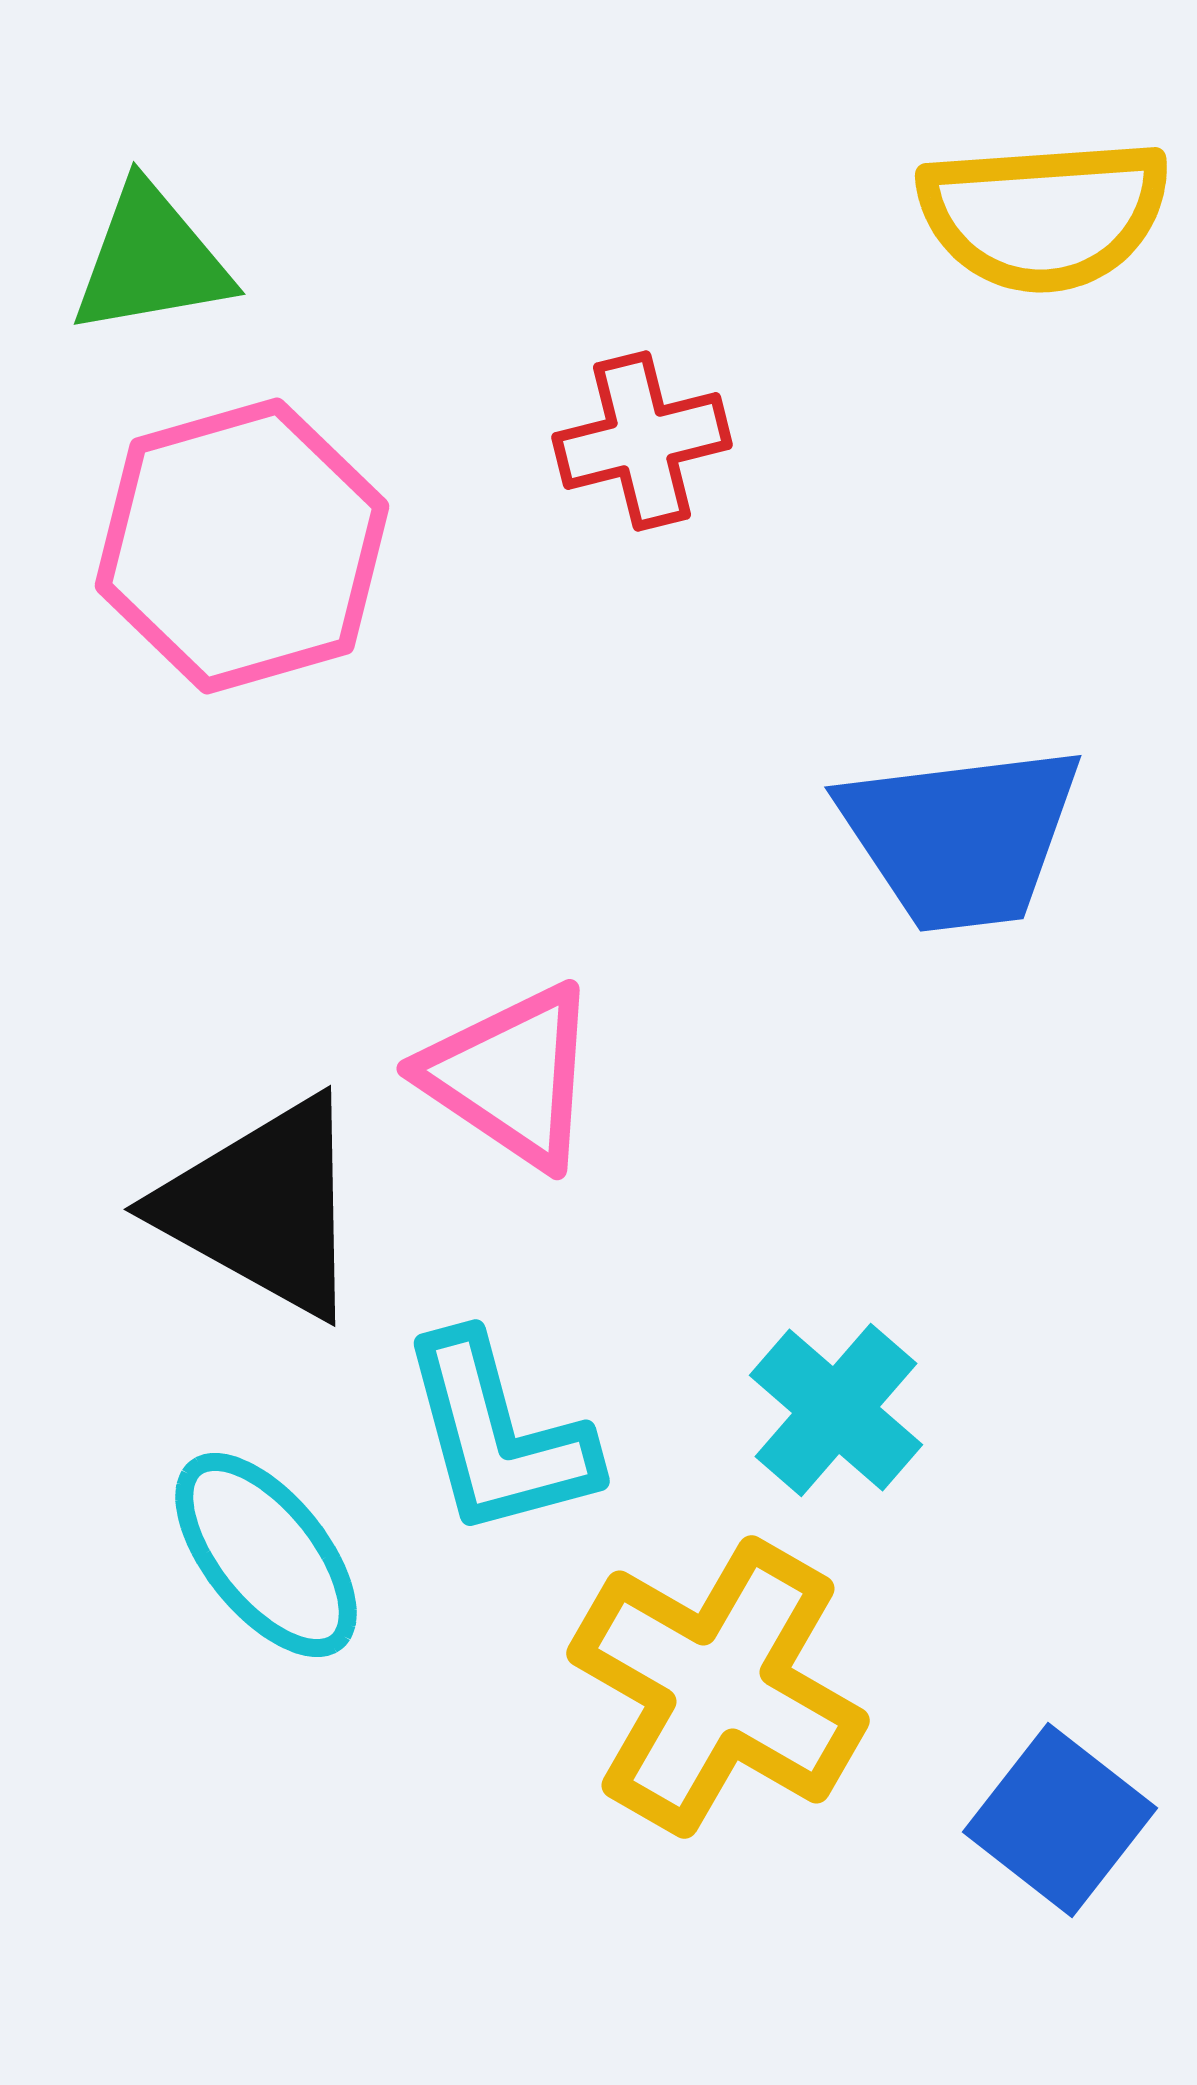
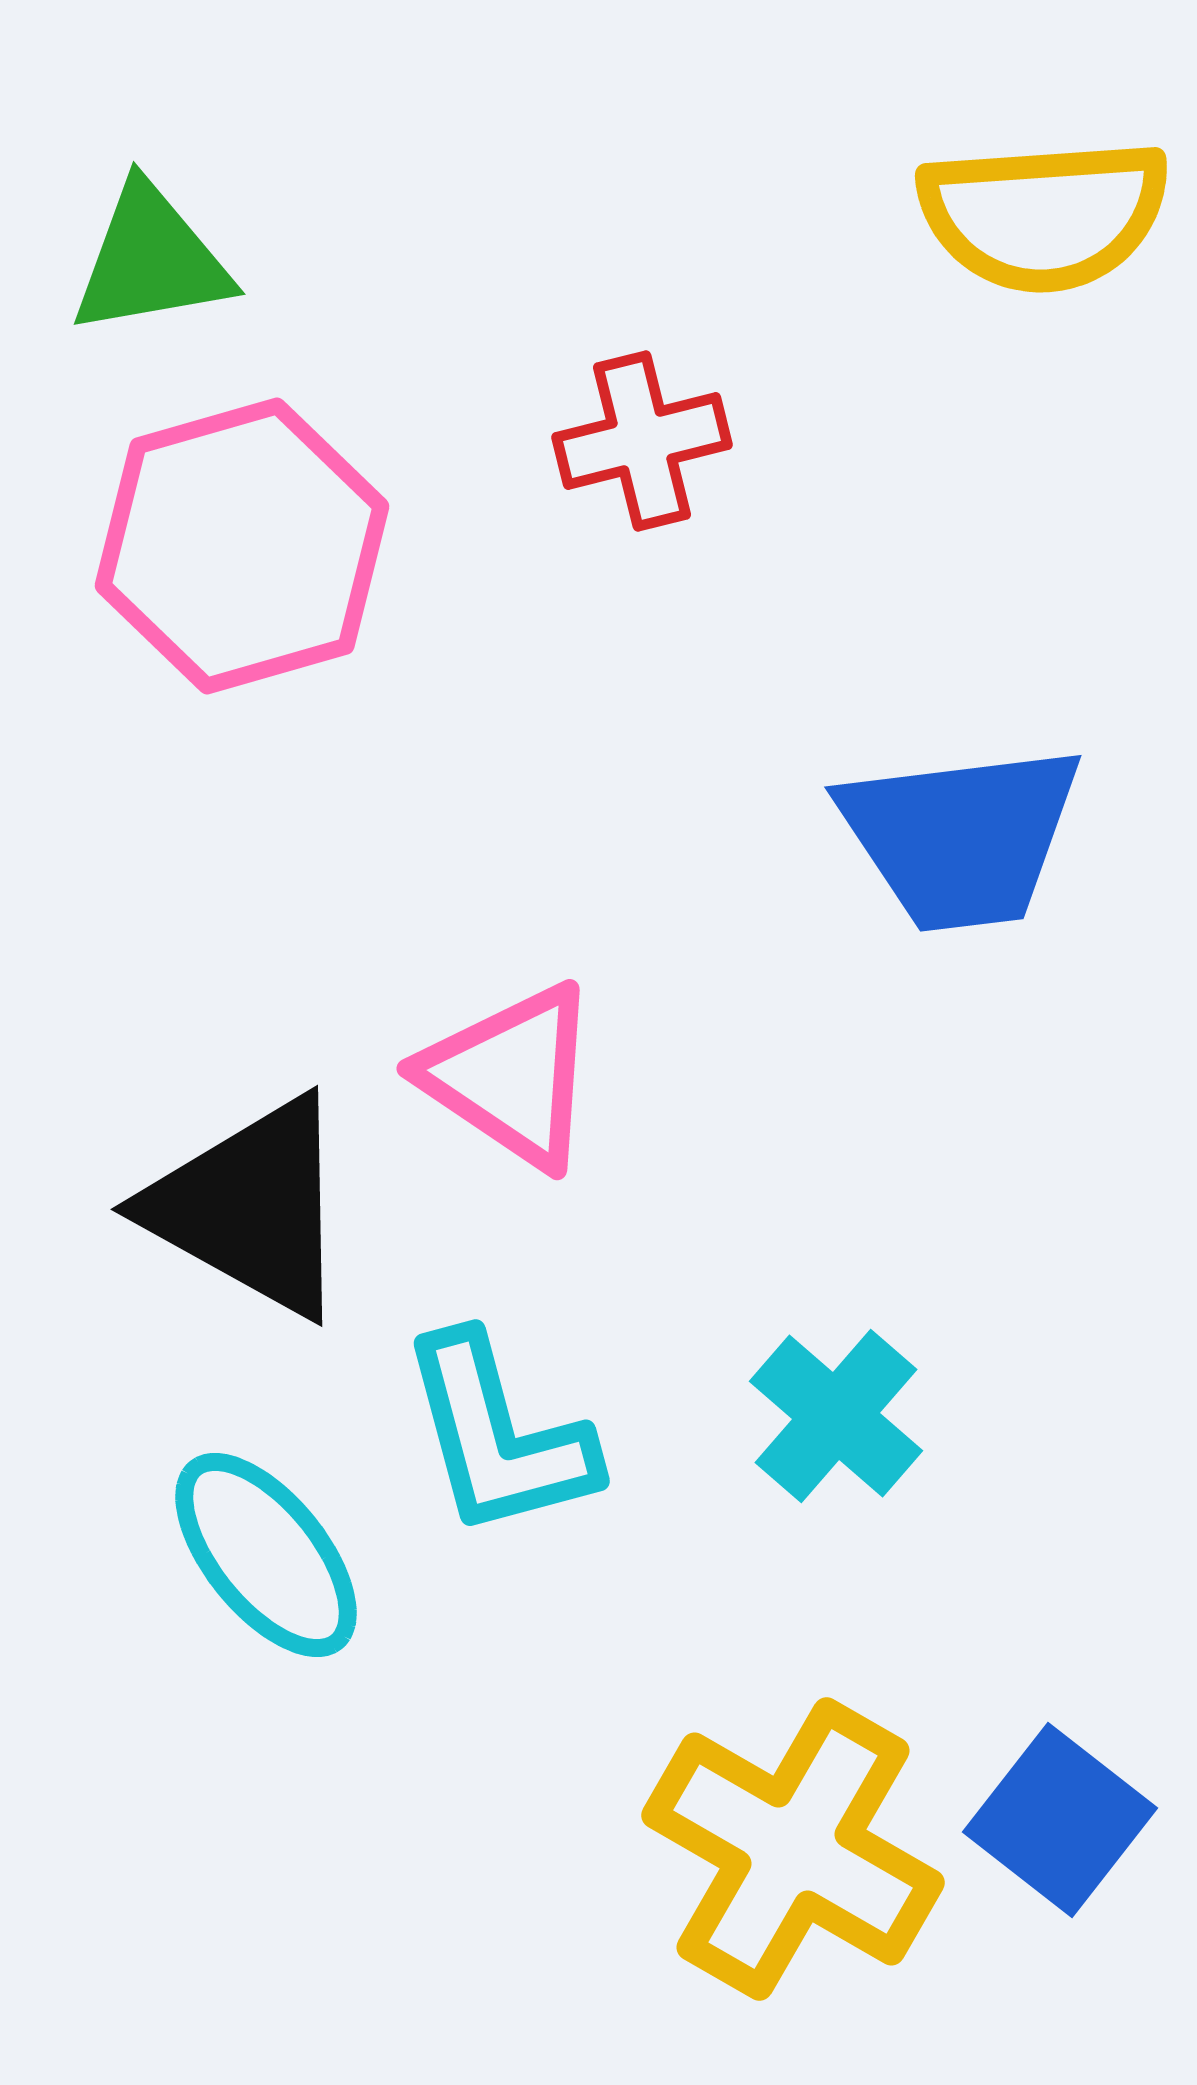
black triangle: moved 13 px left
cyan cross: moved 6 px down
yellow cross: moved 75 px right, 162 px down
